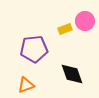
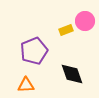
yellow rectangle: moved 1 px right, 1 px down
purple pentagon: moved 2 px down; rotated 16 degrees counterclockwise
orange triangle: rotated 18 degrees clockwise
